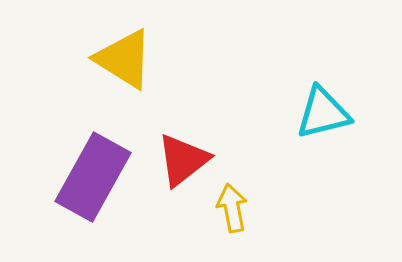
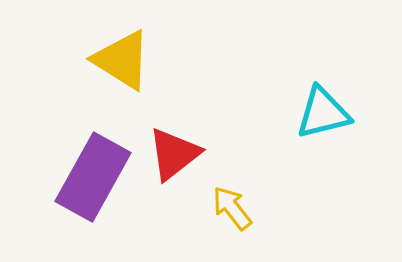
yellow triangle: moved 2 px left, 1 px down
red triangle: moved 9 px left, 6 px up
yellow arrow: rotated 27 degrees counterclockwise
